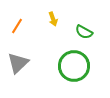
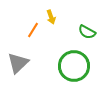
yellow arrow: moved 2 px left, 2 px up
orange line: moved 16 px right, 4 px down
green semicircle: moved 3 px right
